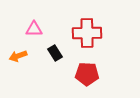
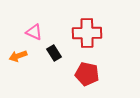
pink triangle: moved 3 px down; rotated 24 degrees clockwise
black rectangle: moved 1 px left
red pentagon: rotated 10 degrees clockwise
